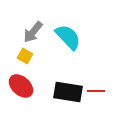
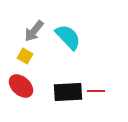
gray arrow: moved 1 px right, 1 px up
black rectangle: rotated 12 degrees counterclockwise
